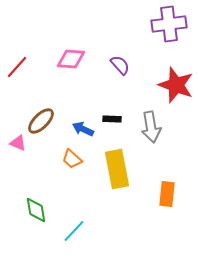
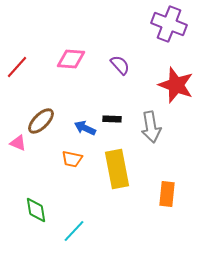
purple cross: rotated 28 degrees clockwise
blue arrow: moved 2 px right, 1 px up
orange trapezoid: rotated 30 degrees counterclockwise
